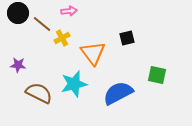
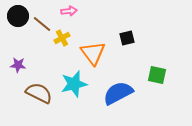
black circle: moved 3 px down
